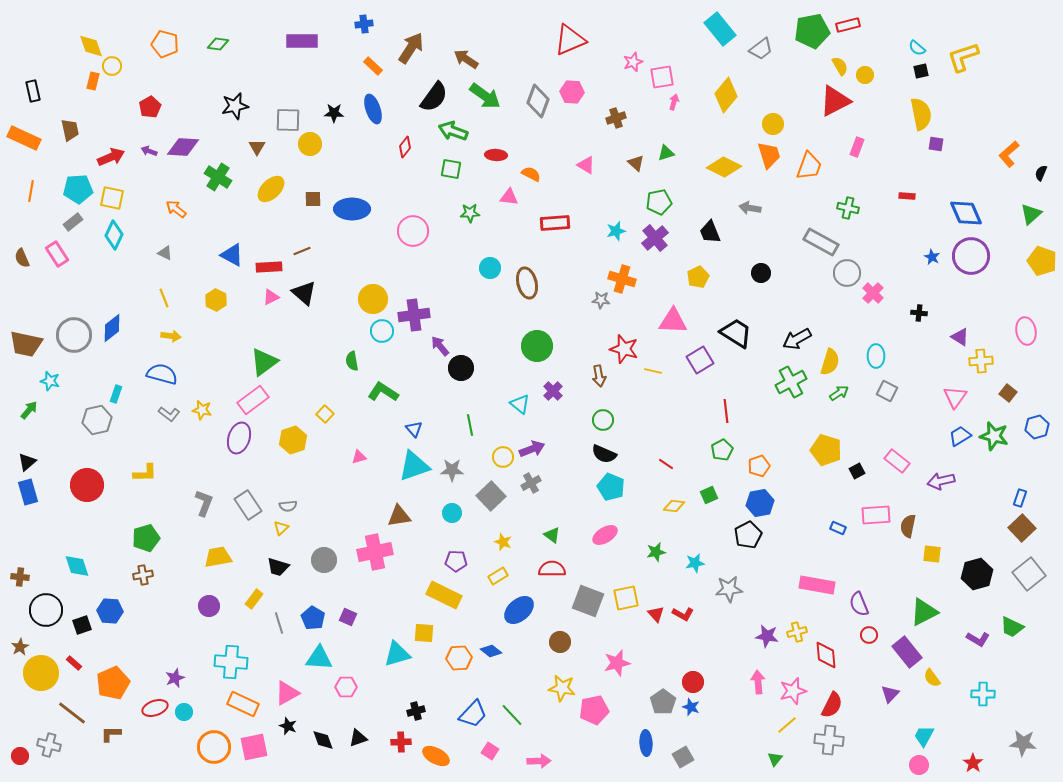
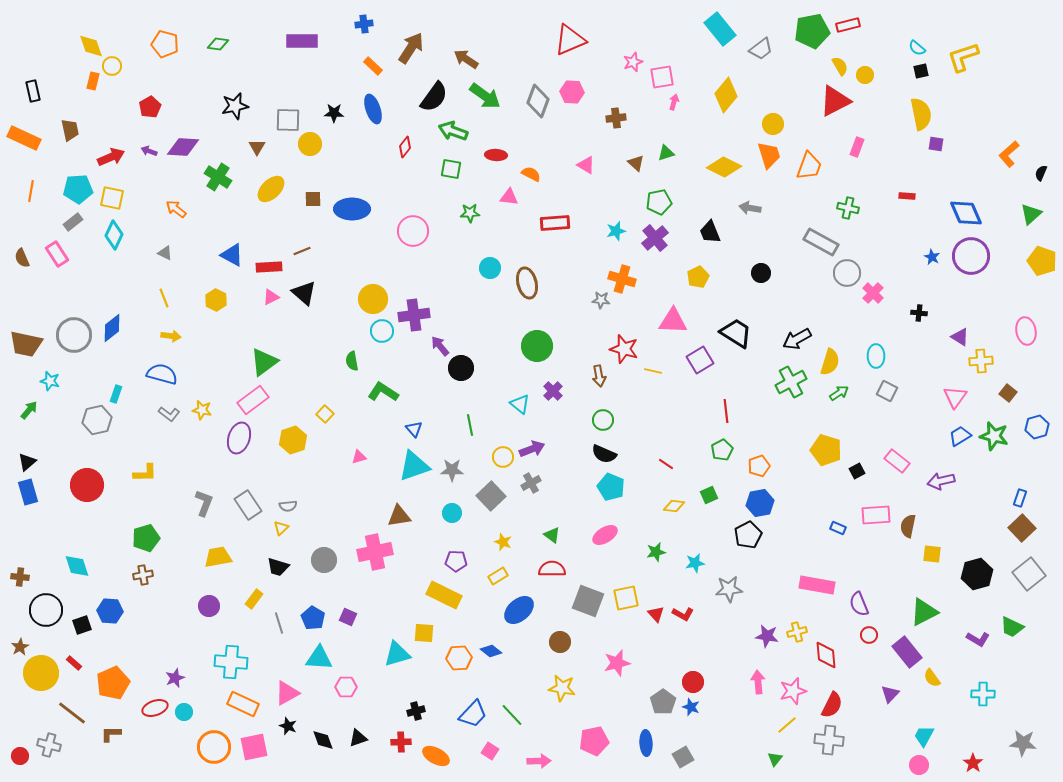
brown cross at (616, 118): rotated 12 degrees clockwise
pink pentagon at (594, 710): moved 31 px down
